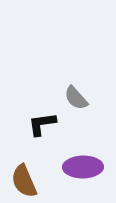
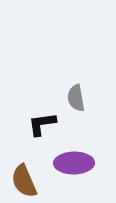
gray semicircle: rotated 32 degrees clockwise
purple ellipse: moved 9 px left, 4 px up
